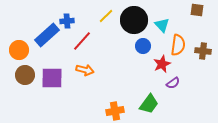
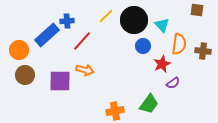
orange semicircle: moved 1 px right, 1 px up
purple square: moved 8 px right, 3 px down
